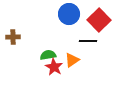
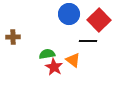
green semicircle: moved 1 px left, 1 px up
orange triangle: moved 1 px right; rotated 49 degrees counterclockwise
